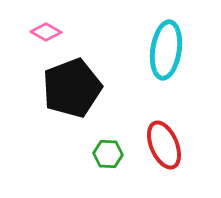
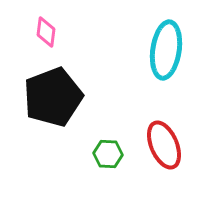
pink diamond: rotated 68 degrees clockwise
black pentagon: moved 19 px left, 9 px down
